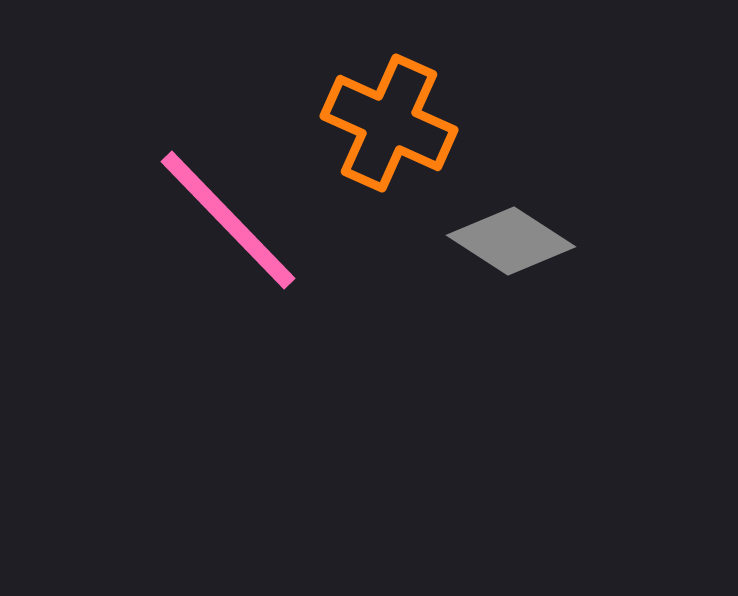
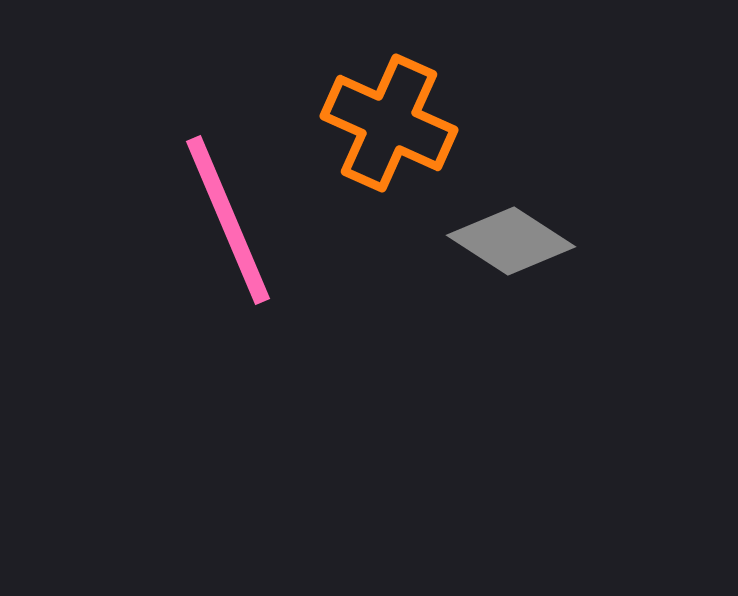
pink line: rotated 21 degrees clockwise
